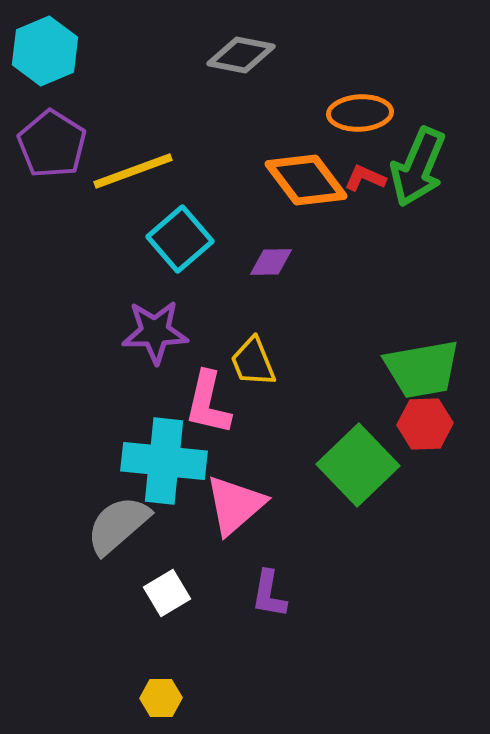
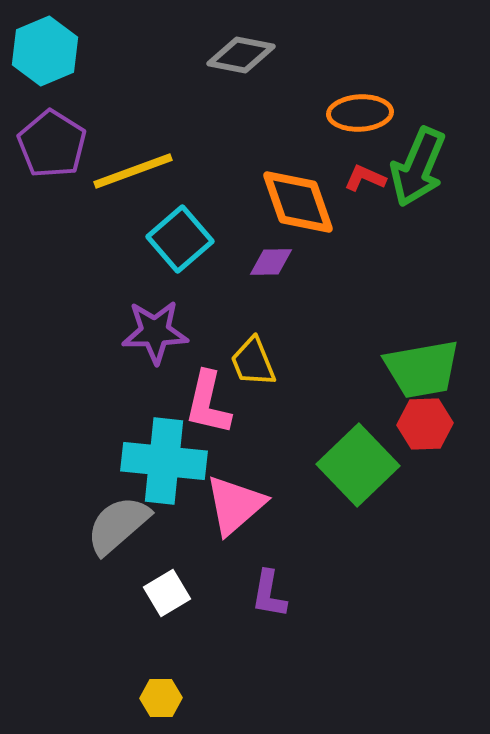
orange diamond: moved 8 px left, 22 px down; rotated 18 degrees clockwise
